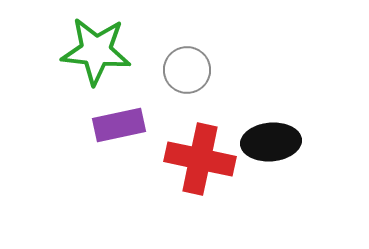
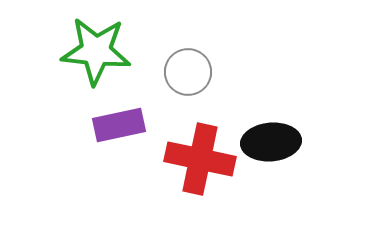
gray circle: moved 1 px right, 2 px down
